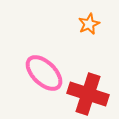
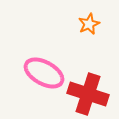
pink ellipse: rotated 15 degrees counterclockwise
